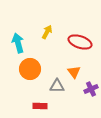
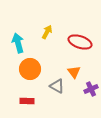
gray triangle: rotated 28 degrees clockwise
red rectangle: moved 13 px left, 5 px up
